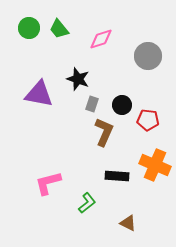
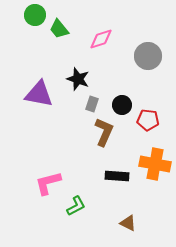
green circle: moved 6 px right, 13 px up
orange cross: moved 1 px up; rotated 12 degrees counterclockwise
green L-shape: moved 11 px left, 3 px down; rotated 10 degrees clockwise
